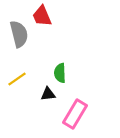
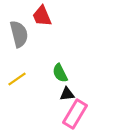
green semicircle: rotated 24 degrees counterclockwise
black triangle: moved 19 px right
